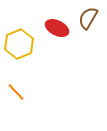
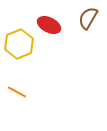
red ellipse: moved 8 px left, 3 px up
orange line: moved 1 px right; rotated 18 degrees counterclockwise
